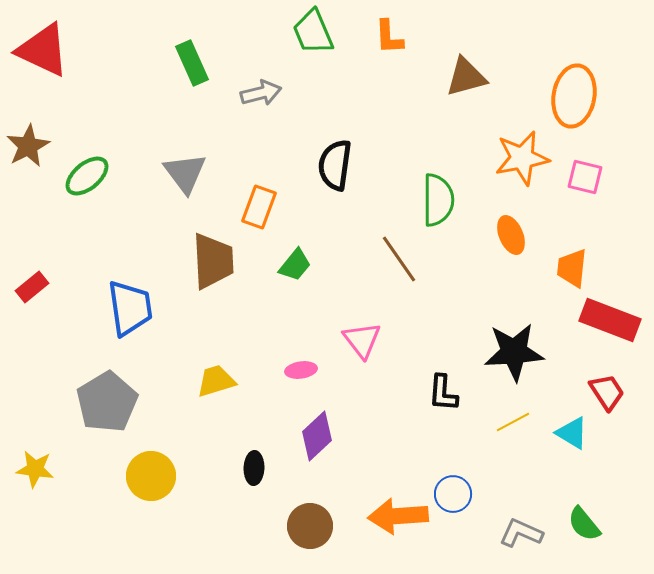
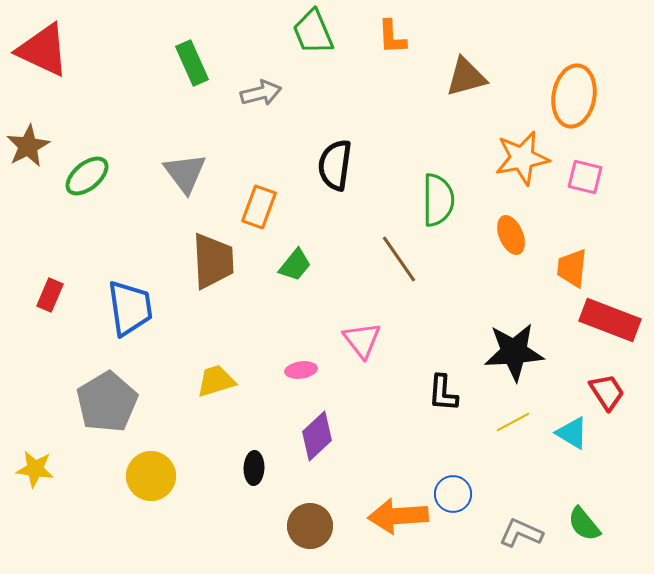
orange L-shape at (389, 37): moved 3 px right
red rectangle at (32, 287): moved 18 px right, 8 px down; rotated 28 degrees counterclockwise
